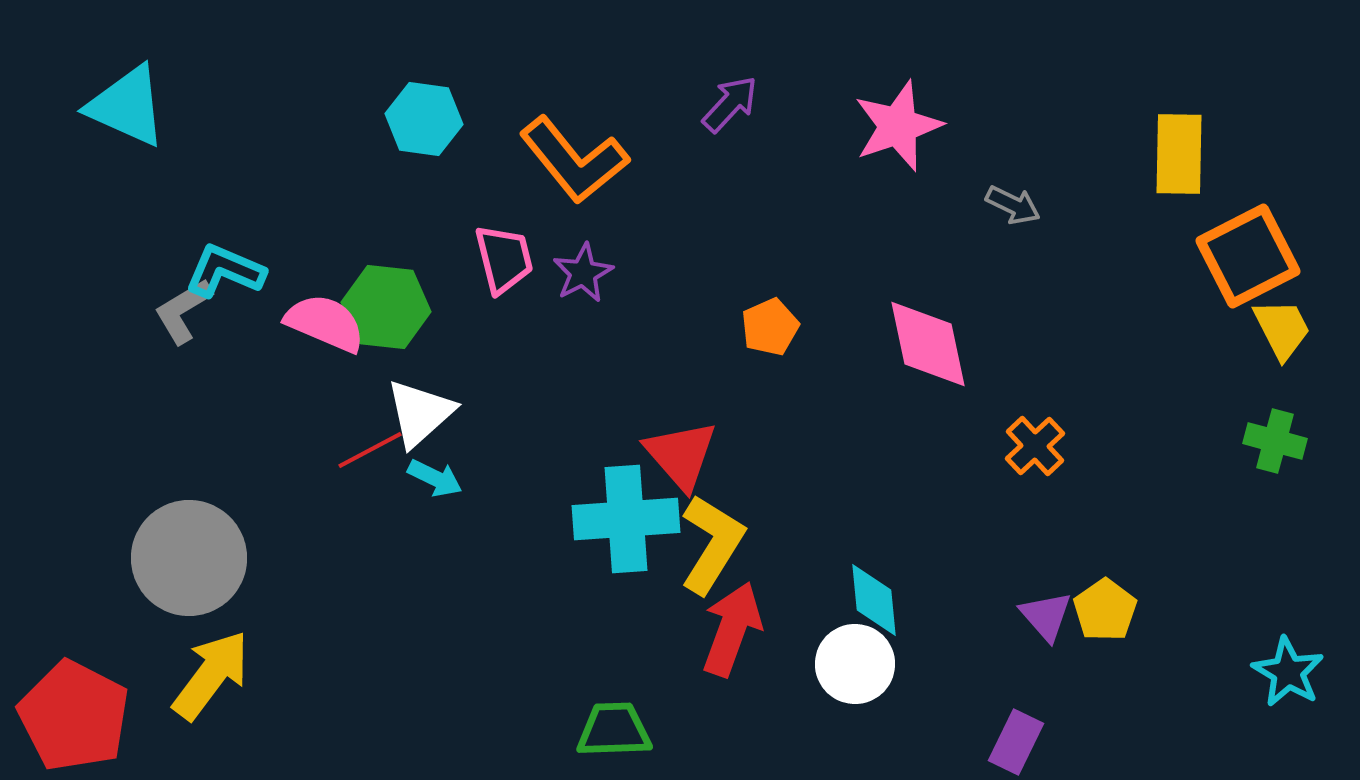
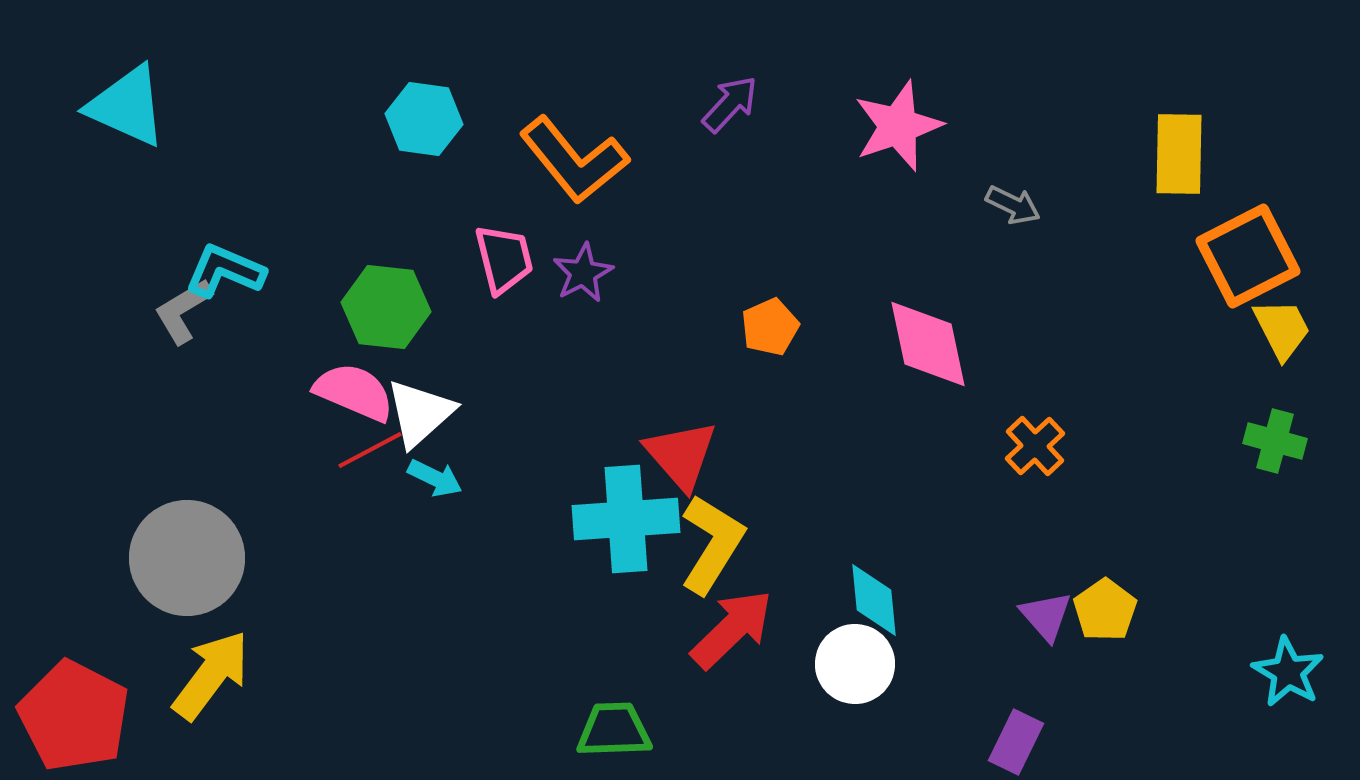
pink semicircle: moved 29 px right, 69 px down
gray circle: moved 2 px left
red arrow: rotated 26 degrees clockwise
